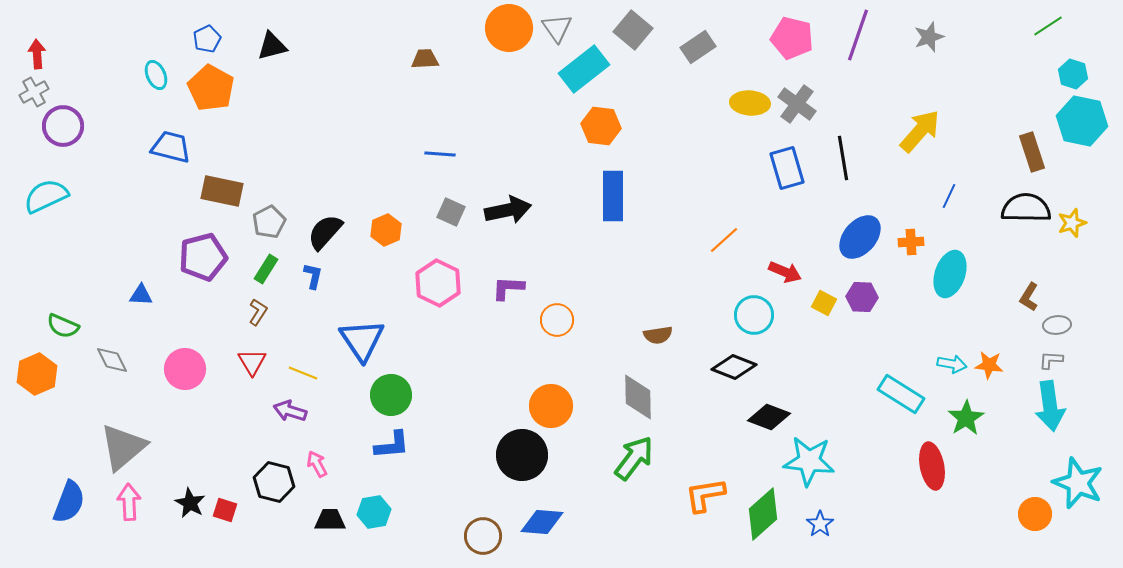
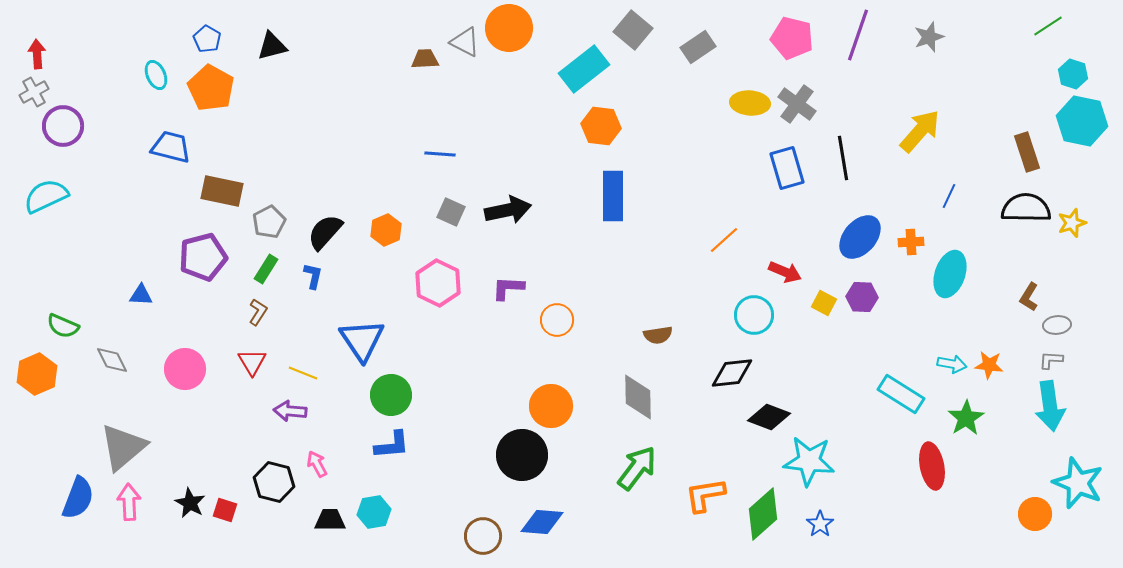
gray triangle at (557, 28): moved 92 px left, 14 px down; rotated 28 degrees counterclockwise
blue pentagon at (207, 39): rotated 16 degrees counterclockwise
brown rectangle at (1032, 152): moved 5 px left
black diamond at (734, 367): moved 2 px left, 6 px down; rotated 27 degrees counterclockwise
purple arrow at (290, 411): rotated 12 degrees counterclockwise
green arrow at (634, 458): moved 3 px right, 10 px down
blue semicircle at (69, 502): moved 9 px right, 4 px up
